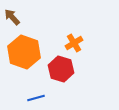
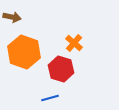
brown arrow: rotated 144 degrees clockwise
orange cross: rotated 18 degrees counterclockwise
blue line: moved 14 px right
